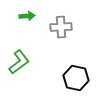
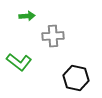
gray cross: moved 8 px left, 9 px down
green L-shape: rotated 75 degrees clockwise
